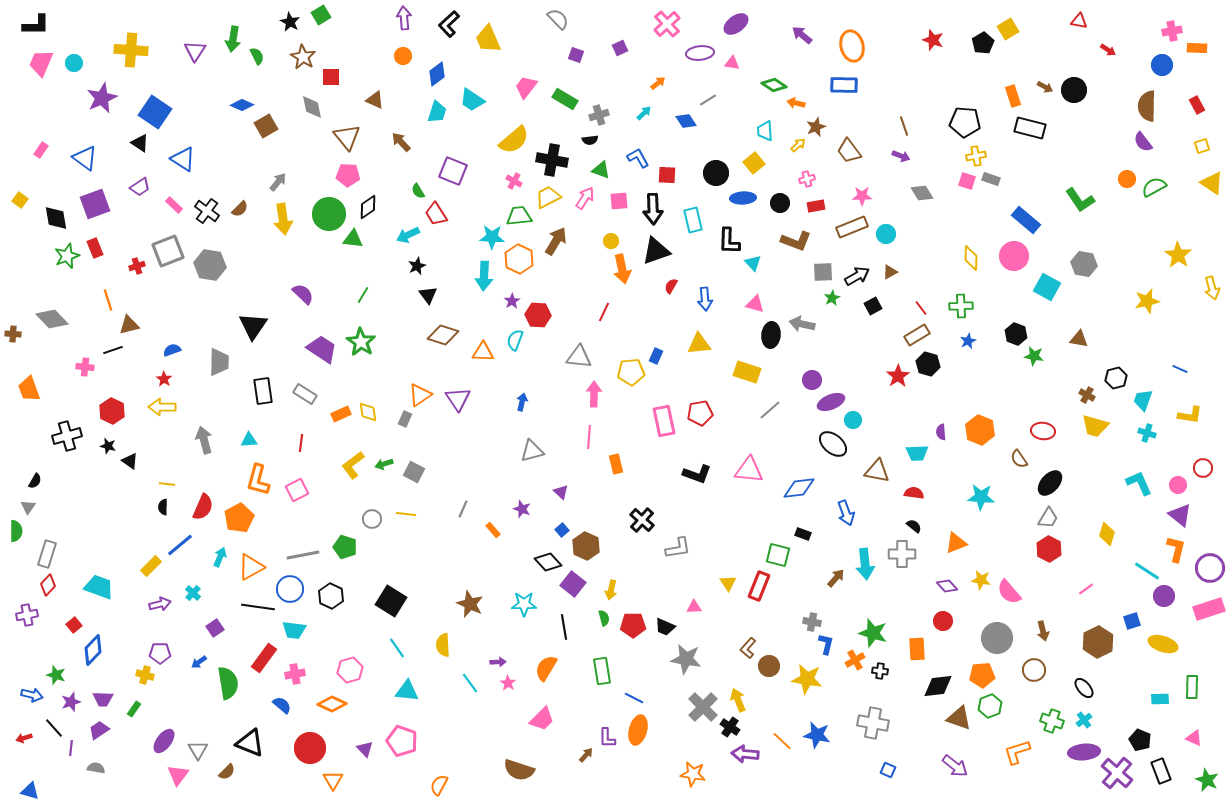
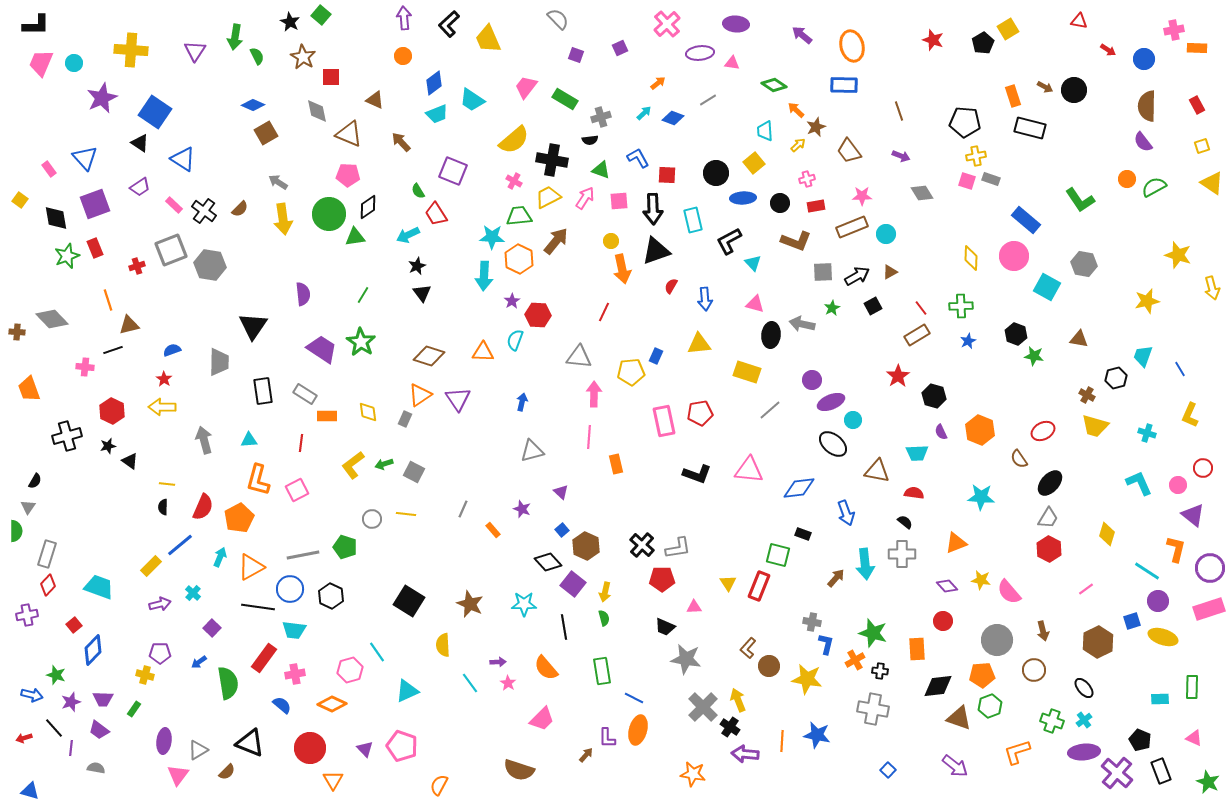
green square at (321, 15): rotated 18 degrees counterclockwise
purple ellipse at (736, 24): rotated 40 degrees clockwise
pink cross at (1172, 31): moved 2 px right, 1 px up
green arrow at (233, 39): moved 2 px right, 2 px up
blue circle at (1162, 65): moved 18 px left, 6 px up
blue diamond at (437, 74): moved 3 px left, 9 px down
orange arrow at (796, 103): moved 7 px down; rotated 30 degrees clockwise
blue diamond at (242, 105): moved 11 px right
gray diamond at (312, 107): moved 5 px right, 4 px down
cyan trapezoid at (437, 112): moved 2 px down; rotated 50 degrees clockwise
gray cross at (599, 115): moved 2 px right, 2 px down
blue diamond at (686, 121): moved 13 px left, 3 px up; rotated 35 degrees counterclockwise
brown square at (266, 126): moved 7 px down
brown line at (904, 126): moved 5 px left, 15 px up
brown triangle at (347, 137): moved 2 px right, 3 px up; rotated 28 degrees counterclockwise
pink rectangle at (41, 150): moved 8 px right, 19 px down; rotated 70 degrees counterclockwise
blue triangle at (85, 158): rotated 12 degrees clockwise
gray arrow at (278, 182): rotated 96 degrees counterclockwise
black cross at (207, 211): moved 3 px left
green triangle at (353, 239): moved 2 px right, 2 px up; rotated 15 degrees counterclockwise
brown arrow at (556, 241): rotated 8 degrees clockwise
black L-shape at (729, 241): rotated 60 degrees clockwise
gray square at (168, 251): moved 3 px right, 1 px up
yellow star at (1178, 255): rotated 16 degrees counterclockwise
purple semicircle at (303, 294): rotated 40 degrees clockwise
black triangle at (428, 295): moved 6 px left, 2 px up
green star at (832, 298): moved 10 px down
brown cross at (13, 334): moved 4 px right, 2 px up
brown diamond at (443, 335): moved 14 px left, 21 px down
black hexagon at (928, 364): moved 6 px right, 32 px down
blue line at (1180, 369): rotated 35 degrees clockwise
cyan trapezoid at (1143, 400): moved 44 px up
orange rectangle at (341, 414): moved 14 px left, 2 px down; rotated 24 degrees clockwise
yellow L-shape at (1190, 415): rotated 105 degrees clockwise
red ellipse at (1043, 431): rotated 35 degrees counterclockwise
purple semicircle at (941, 432): rotated 21 degrees counterclockwise
black star at (108, 446): rotated 28 degrees counterclockwise
purple triangle at (1180, 515): moved 13 px right
black cross at (642, 520): moved 25 px down
black semicircle at (914, 526): moved 9 px left, 4 px up
yellow arrow at (611, 590): moved 6 px left, 2 px down
purple circle at (1164, 596): moved 6 px left, 5 px down
black square at (391, 601): moved 18 px right
red pentagon at (633, 625): moved 29 px right, 46 px up
purple square at (215, 628): moved 3 px left; rotated 12 degrees counterclockwise
gray circle at (997, 638): moved 2 px down
yellow ellipse at (1163, 644): moved 7 px up
cyan line at (397, 648): moved 20 px left, 4 px down
orange semicircle at (546, 668): rotated 72 degrees counterclockwise
cyan triangle at (407, 691): rotated 30 degrees counterclockwise
gray cross at (873, 723): moved 14 px up
purple trapezoid at (99, 730): rotated 110 degrees counterclockwise
purple ellipse at (164, 741): rotated 30 degrees counterclockwise
pink pentagon at (402, 741): moved 5 px down
orange line at (782, 741): rotated 50 degrees clockwise
gray triangle at (198, 750): rotated 30 degrees clockwise
blue square at (888, 770): rotated 21 degrees clockwise
green star at (1207, 780): moved 1 px right, 2 px down
